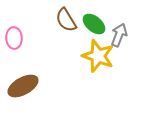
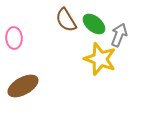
yellow star: moved 2 px right, 3 px down
